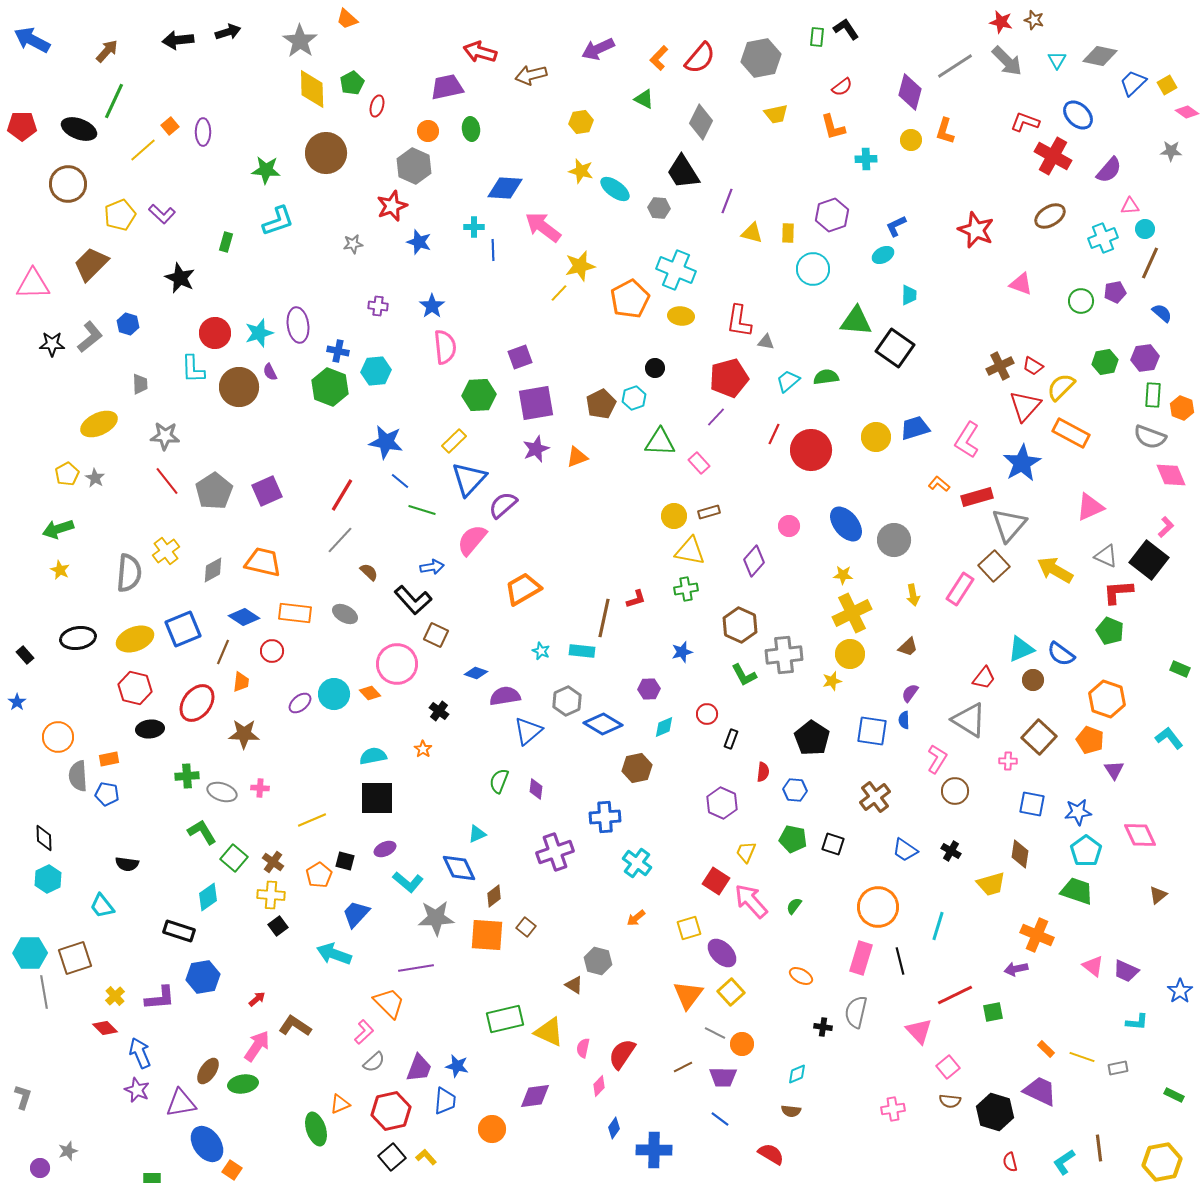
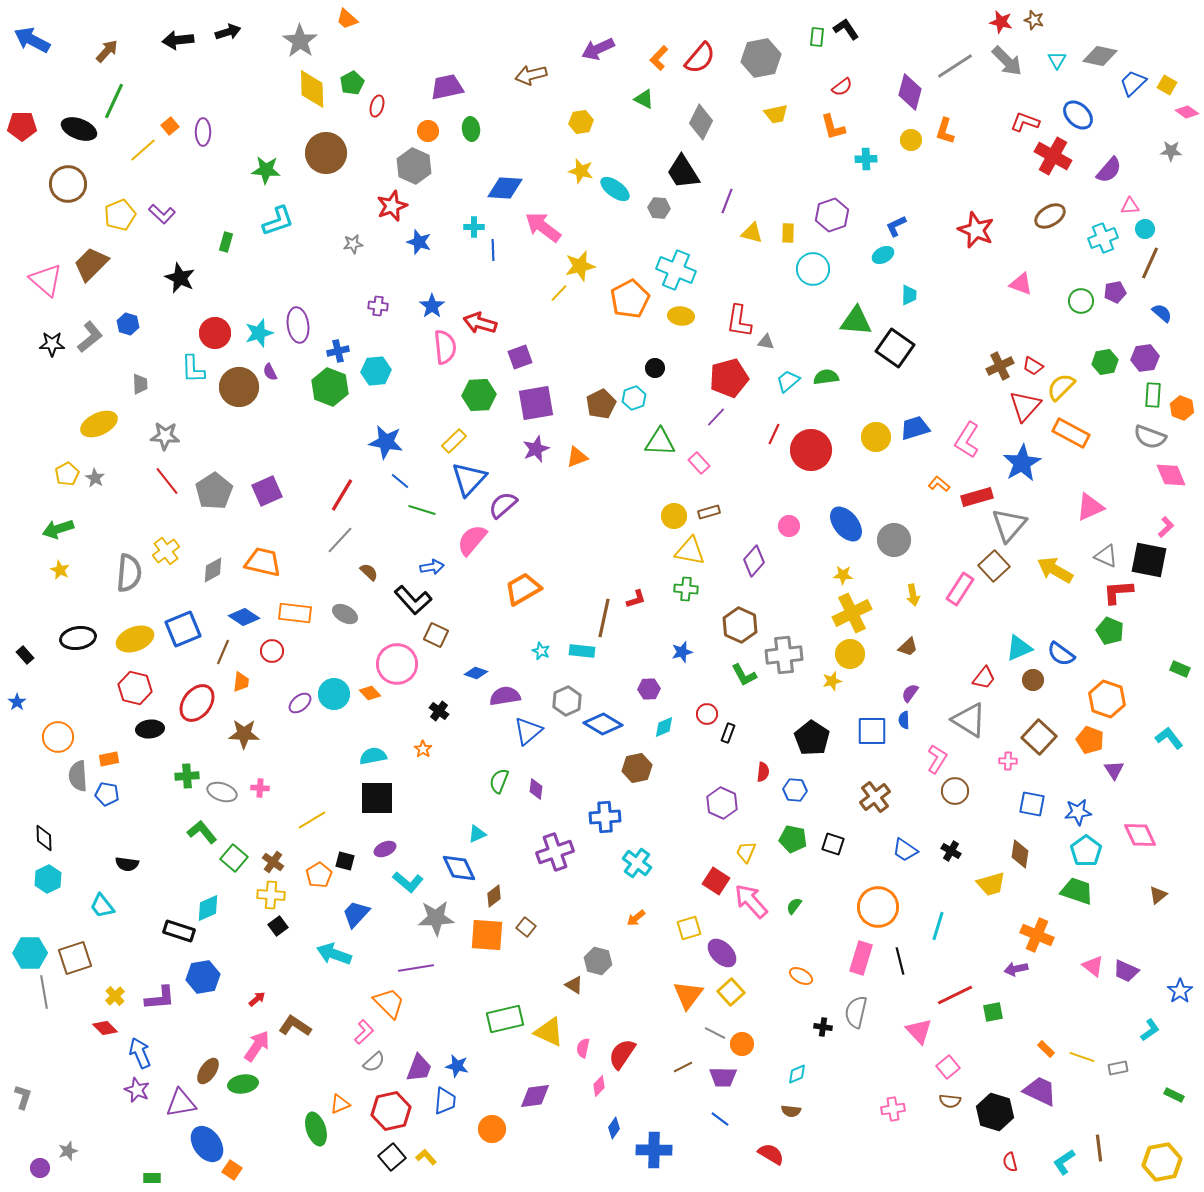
red arrow at (480, 52): moved 271 px down
yellow square at (1167, 85): rotated 30 degrees counterclockwise
pink triangle at (33, 284): moved 13 px right, 4 px up; rotated 42 degrees clockwise
blue cross at (338, 351): rotated 25 degrees counterclockwise
black square at (1149, 560): rotated 27 degrees counterclockwise
green cross at (686, 589): rotated 15 degrees clockwise
cyan triangle at (1021, 649): moved 2 px left, 1 px up
blue square at (872, 731): rotated 8 degrees counterclockwise
black rectangle at (731, 739): moved 3 px left, 6 px up
yellow line at (312, 820): rotated 8 degrees counterclockwise
green L-shape at (202, 832): rotated 8 degrees counterclockwise
cyan diamond at (208, 897): moved 11 px down; rotated 12 degrees clockwise
cyan L-shape at (1137, 1022): moved 13 px right, 8 px down; rotated 40 degrees counterclockwise
